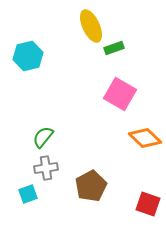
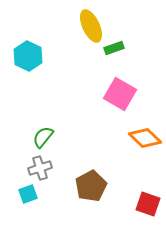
cyan hexagon: rotated 20 degrees counterclockwise
gray cross: moved 6 px left; rotated 10 degrees counterclockwise
